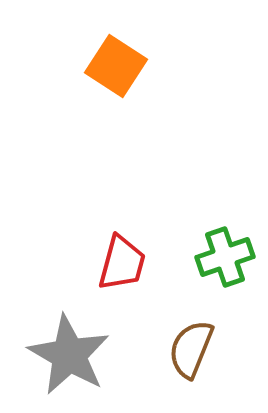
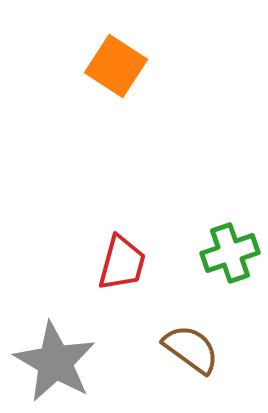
green cross: moved 5 px right, 4 px up
brown semicircle: rotated 104 degrees clockwise
gray star: moved 14 px left, 7 px down
